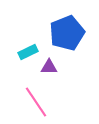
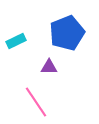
cyan rectangle: moved 12 px left, 11 px up
